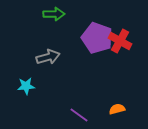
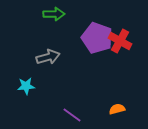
purple line: moved 7 px left
